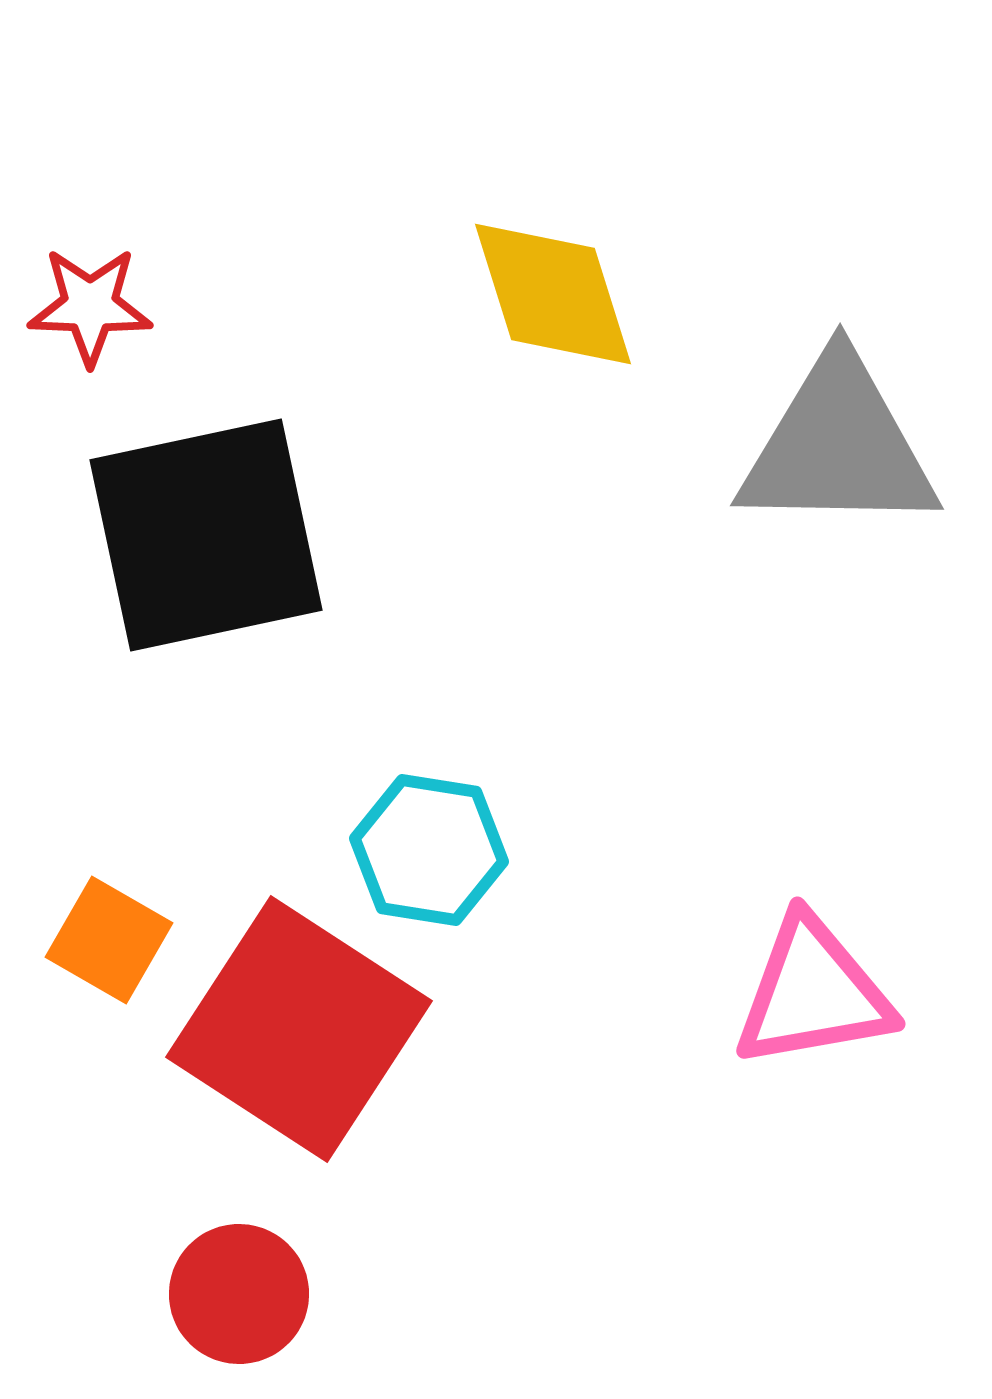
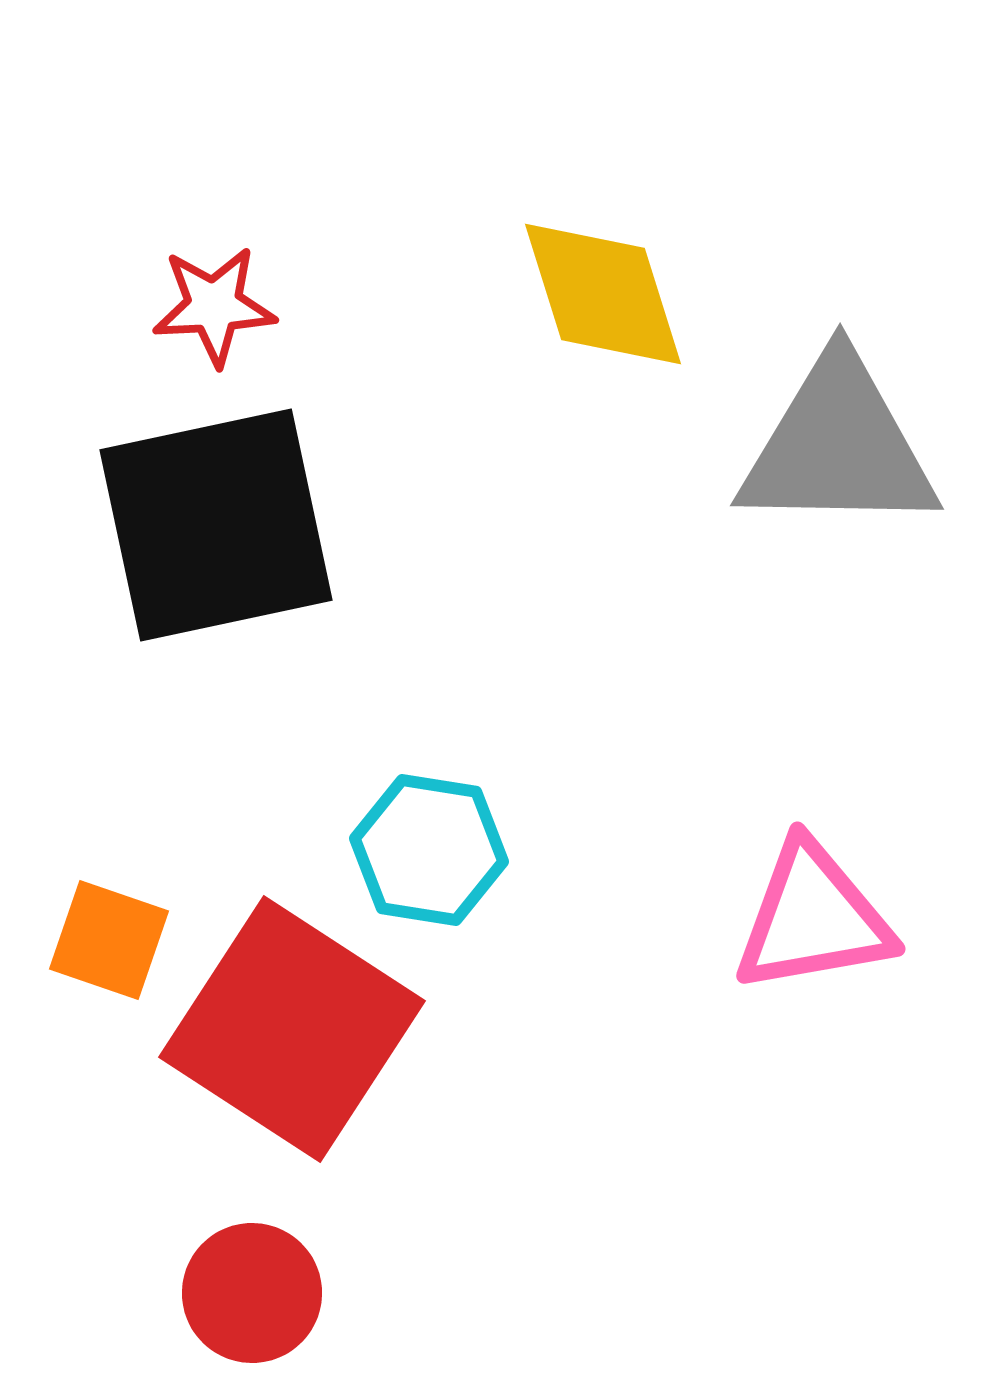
yellow diamond: moved 50 px right
red star: moved 124 px right; rotated 5 degrees counterclockwise
black square: moved 10 px right, 10 px up
orange square: rotated 11 degrees counterclockwise
pink triangle: moved 75 px up
red square: moved 7 px left
red circle: moved 13 px right, 1 px up
